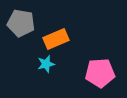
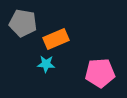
gray pentagon: moved 2 px right
cyan star: rotated 18 degrees clockwise
